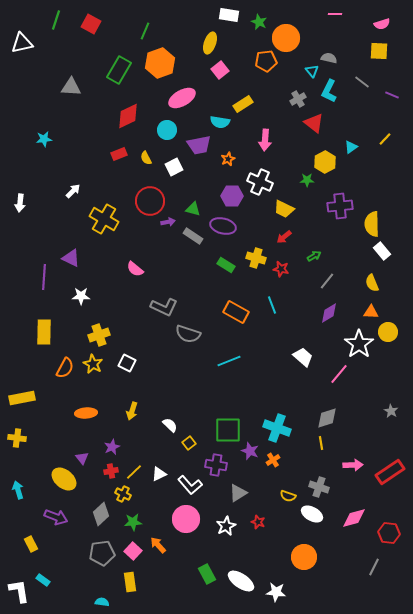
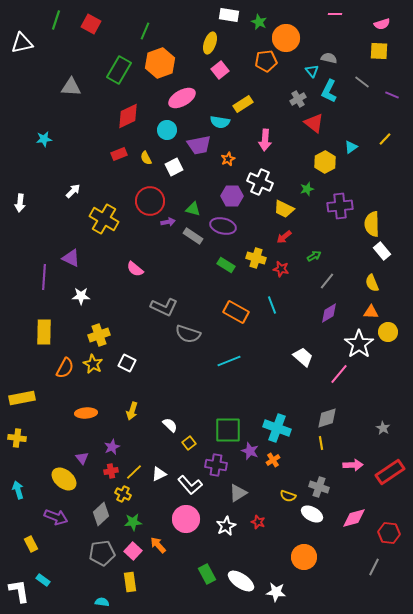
green star at (307, 180): moved 9 px down; rotated 16 degrees counterclockwise
gray star at (391, 411): moved 8 px left, 17 px down
